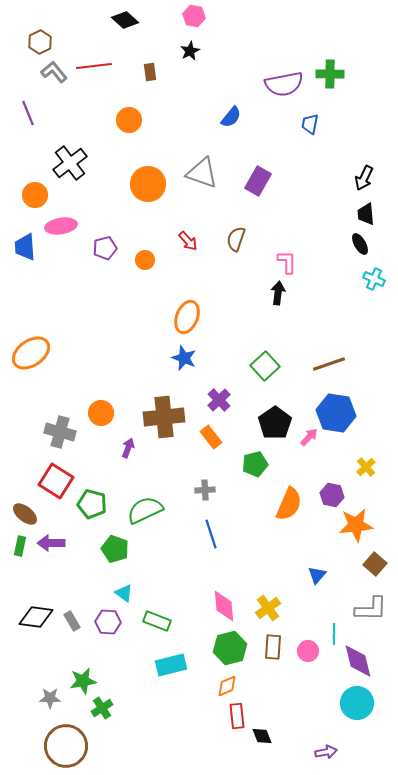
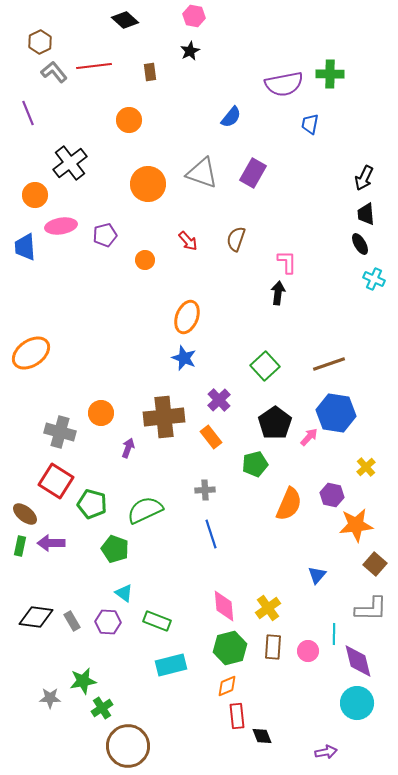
purple rectangle at (258, 181): moved 5 px left, 8 px up
purple pentagon at (105, 248): moved 13 px up
brown circle at (66, 746): moved 62 px right
